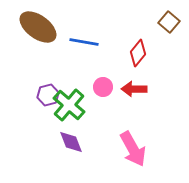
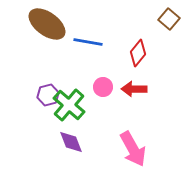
brown square: moved 3 px up
brown ellipse: moved 9 px right, 3 px up
blue line: moved 4 px right
